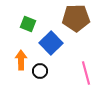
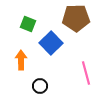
black circle: moved 15 px down
